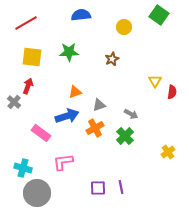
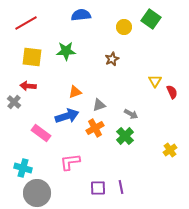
green square: moved 8 px left, 4 px down
green star: moved 3 px left, 1 px up
red arrow: rotated 105 degrees counterclockwise
red semicircle: rotated 32 degrees counterclockwise
yellow cross: moved 2 px right, 2 px up
pink L-shape: moved 7 px right
